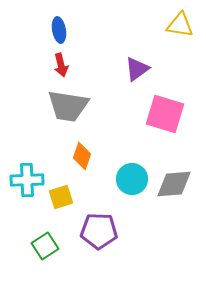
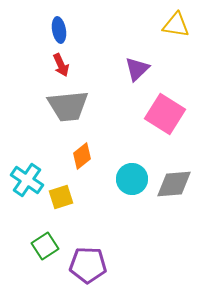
yellow triangle: moved 4 px left
red arrow: rotated 10 degrees counterclockwise
purple triangle: rotated 8 degrees counterclockwise
gray trapezoid: rotated 15 degrees counterclockwise
pink square: rotated 15 degrees clockwise
orange diamond: rotated 32 degrees clockwise
cyan cross: rotated 36 degrees clockwise
purple pentagon: moved 11 px left, 34 px down
